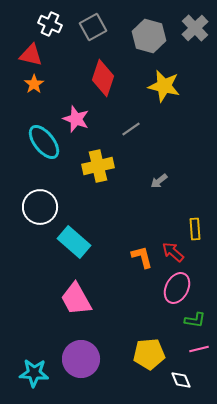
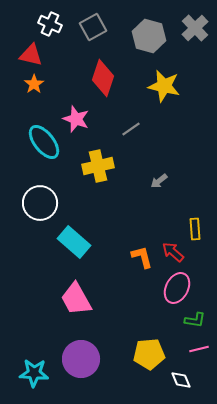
white circle: moved 4 px up
